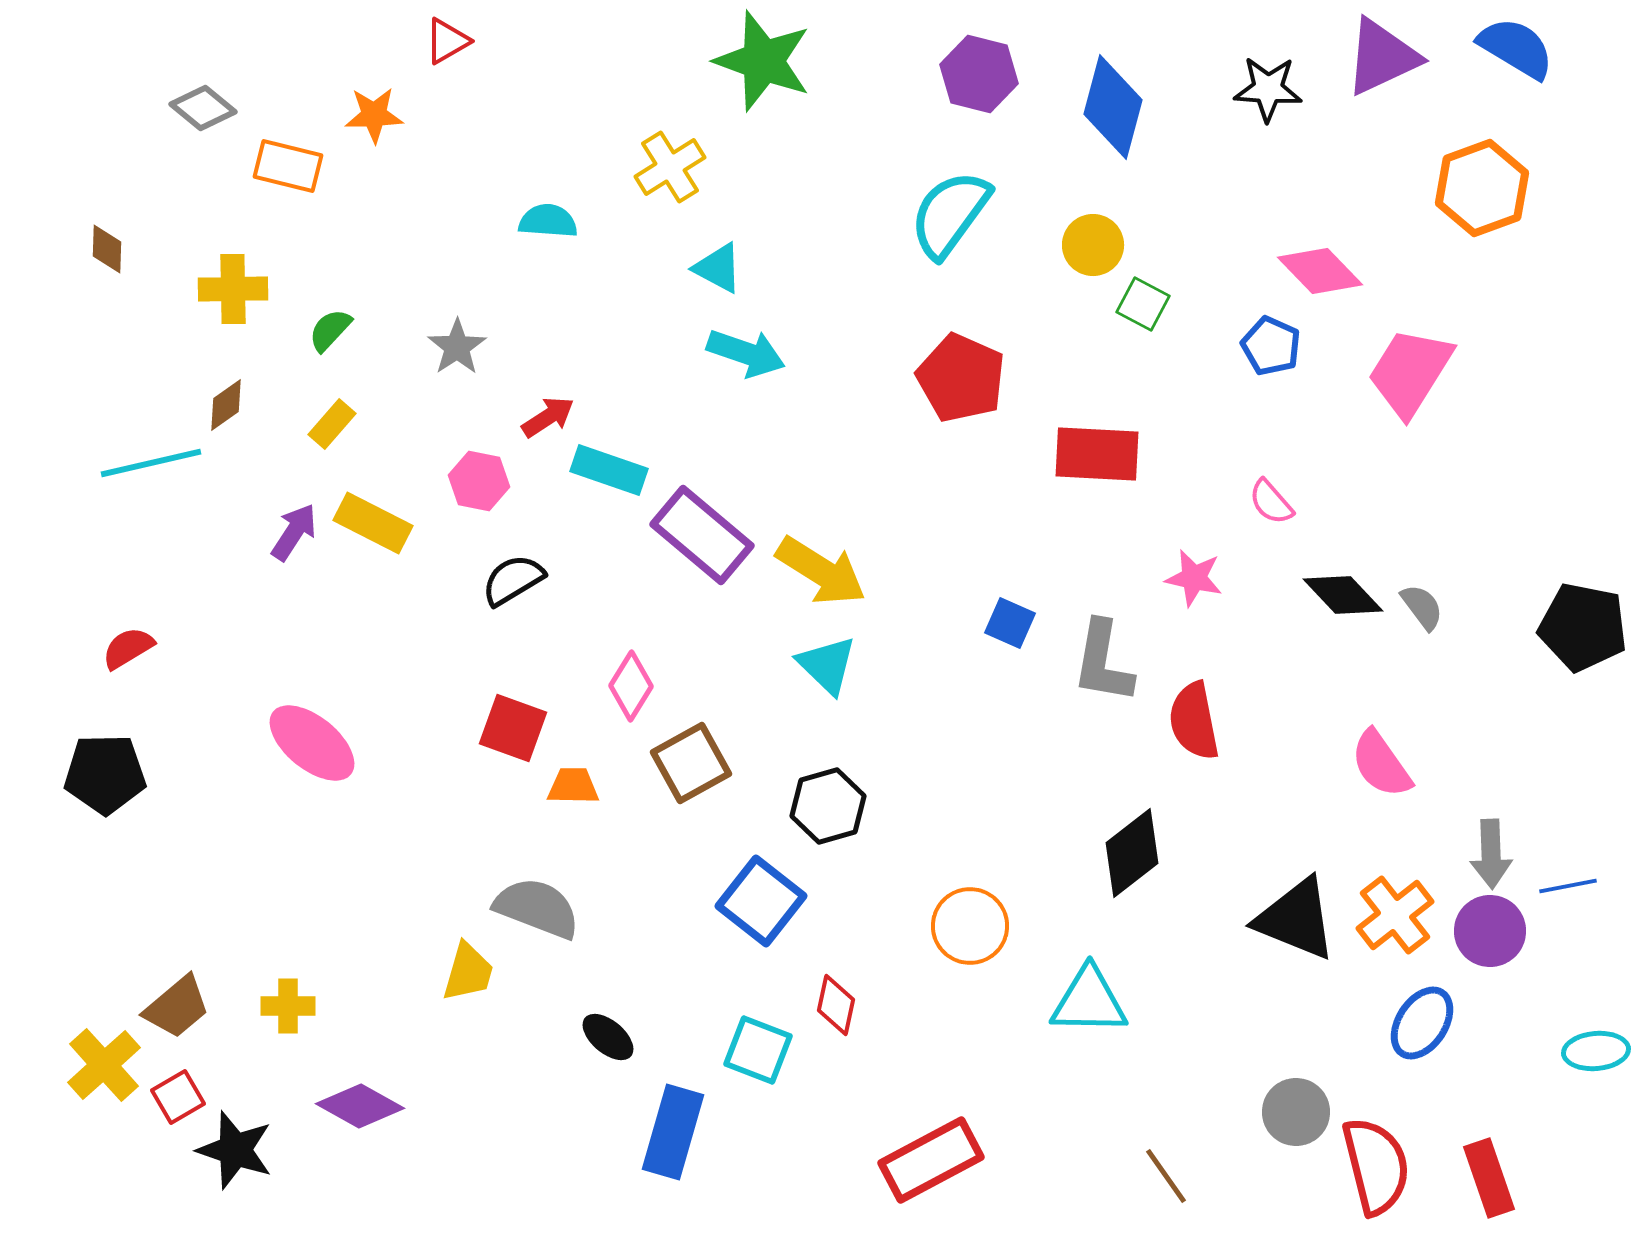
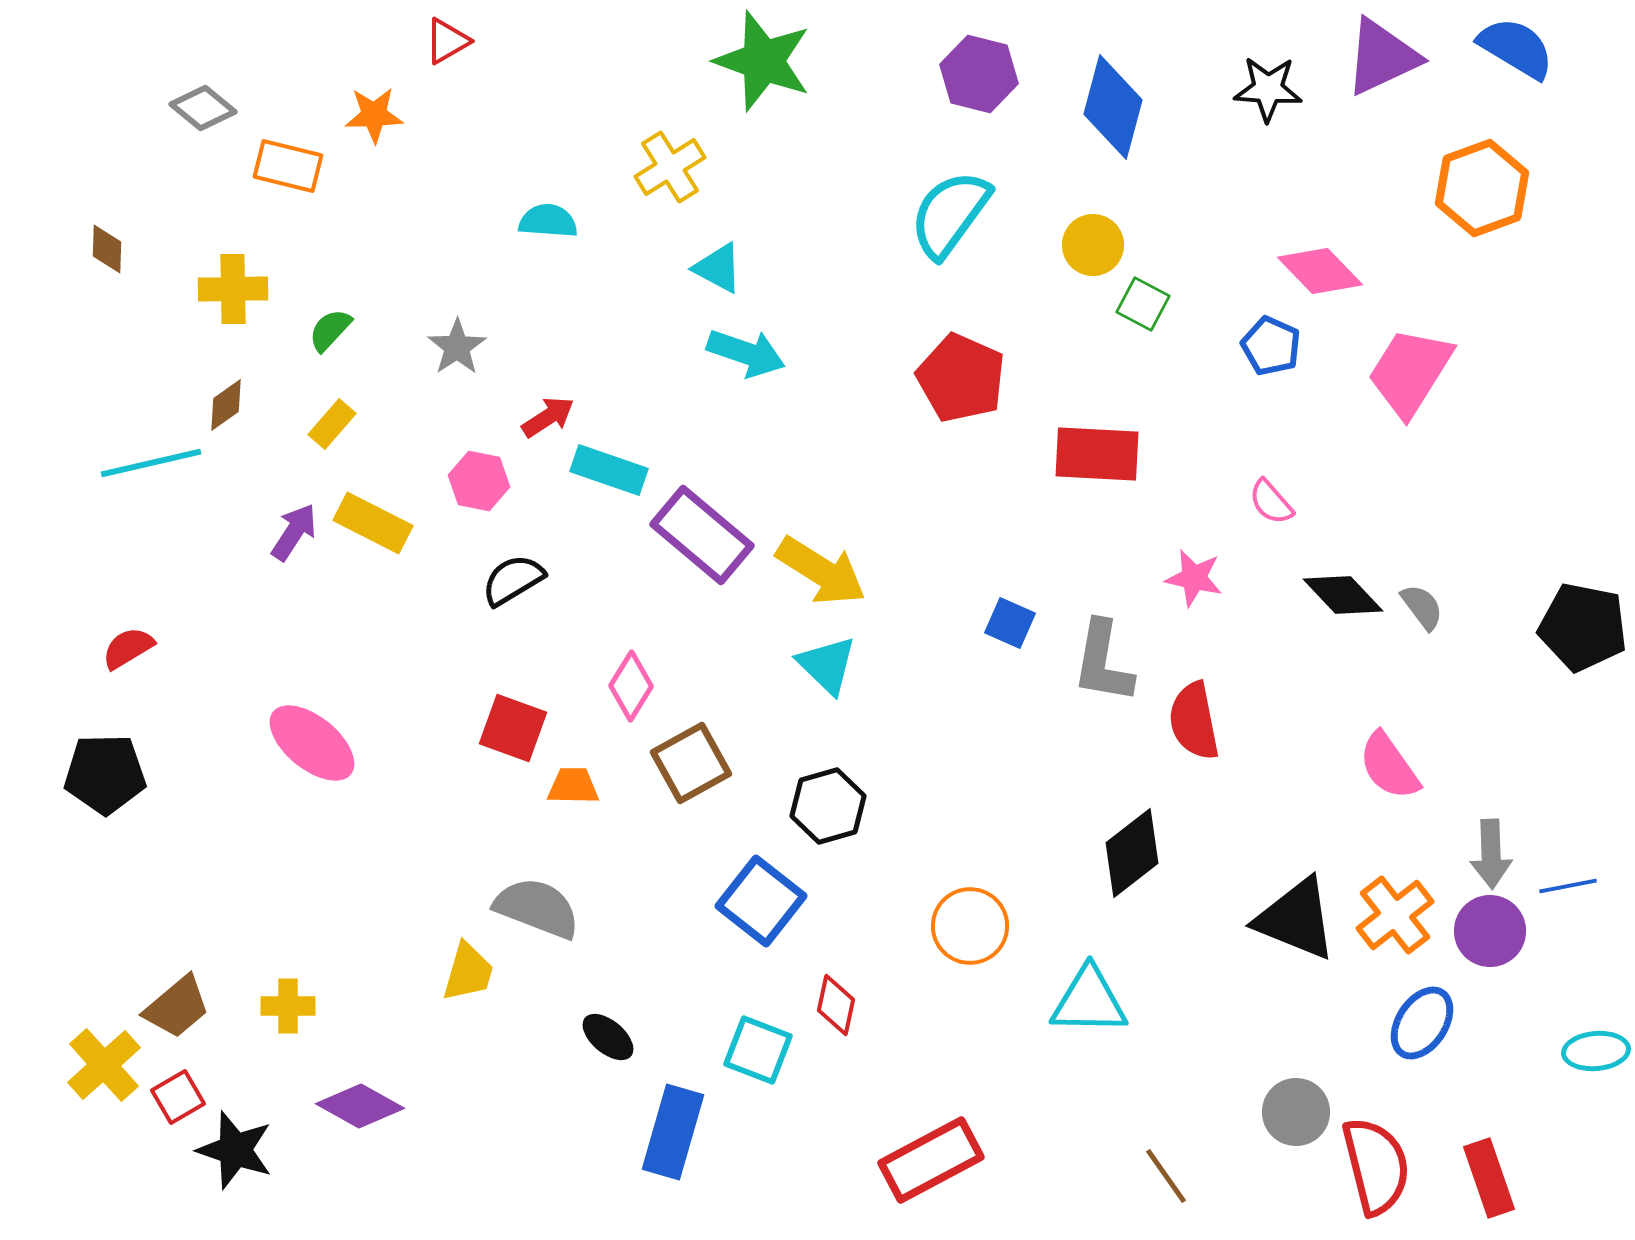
pink semicircle at (1381, 764): moved 8 px right, 2 px down
